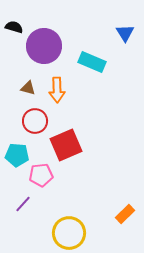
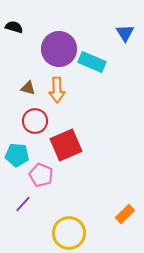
purple circle: moved 15 px right, 3 px down
pink pentagon: rotated 30 degrees clockwise
